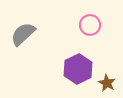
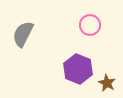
gray semicircle: rotated 20 degrees counterclockwise
purple hexagon: rotated 12 degrees counterclockwise
